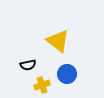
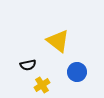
blue circle: moved 10 px right, 2 px up
yellow cross: rotated 14 degrees counterclockwise
